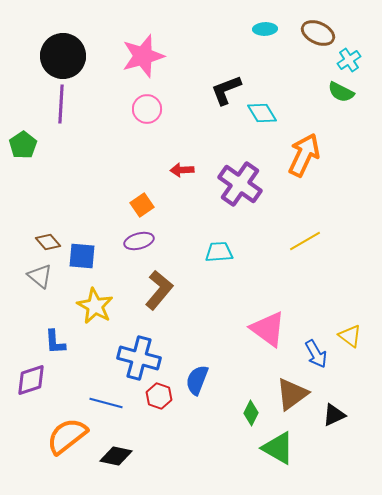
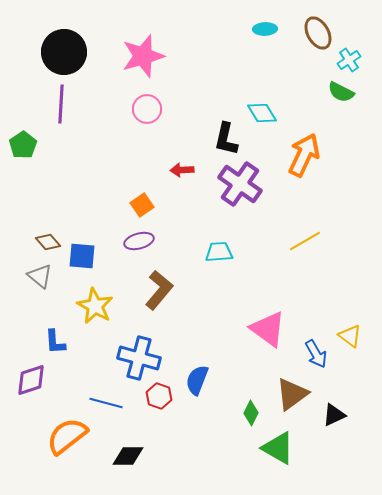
brown ellipse: rotated 36 degrees clockwise
black circle: moved 1 px right, 4 px up
black L-shape: moved 49 px down; rotated 56 degrees counterclockwise
black diamond: moved 12 px right; rotated 12 degrees counterclockwise
